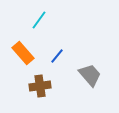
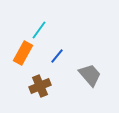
cyan line: moved 10 px down
orange rectangle: rotated 70 degrees clockwise
brown cross: rotated 15 degrees counterclockwise
